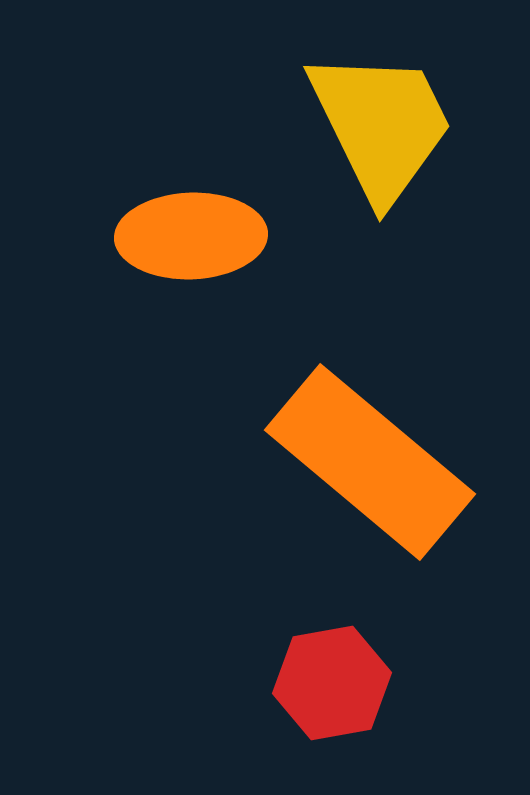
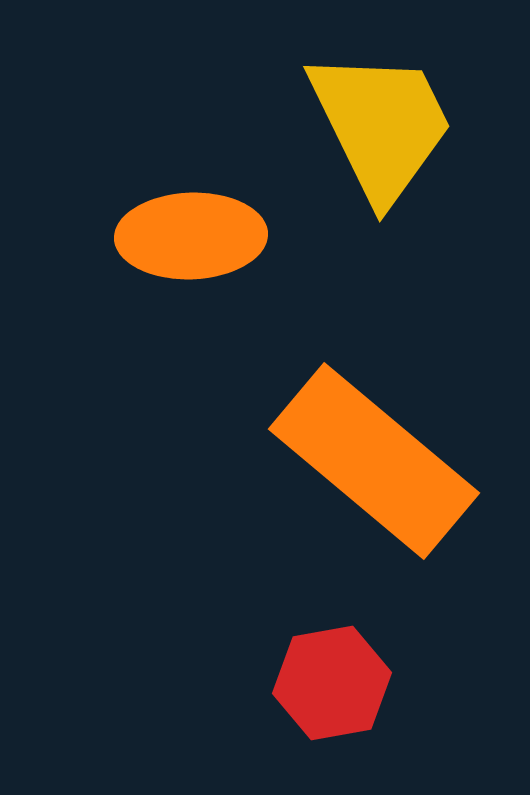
orange rectangle: moved 4 px right, 1 px up
